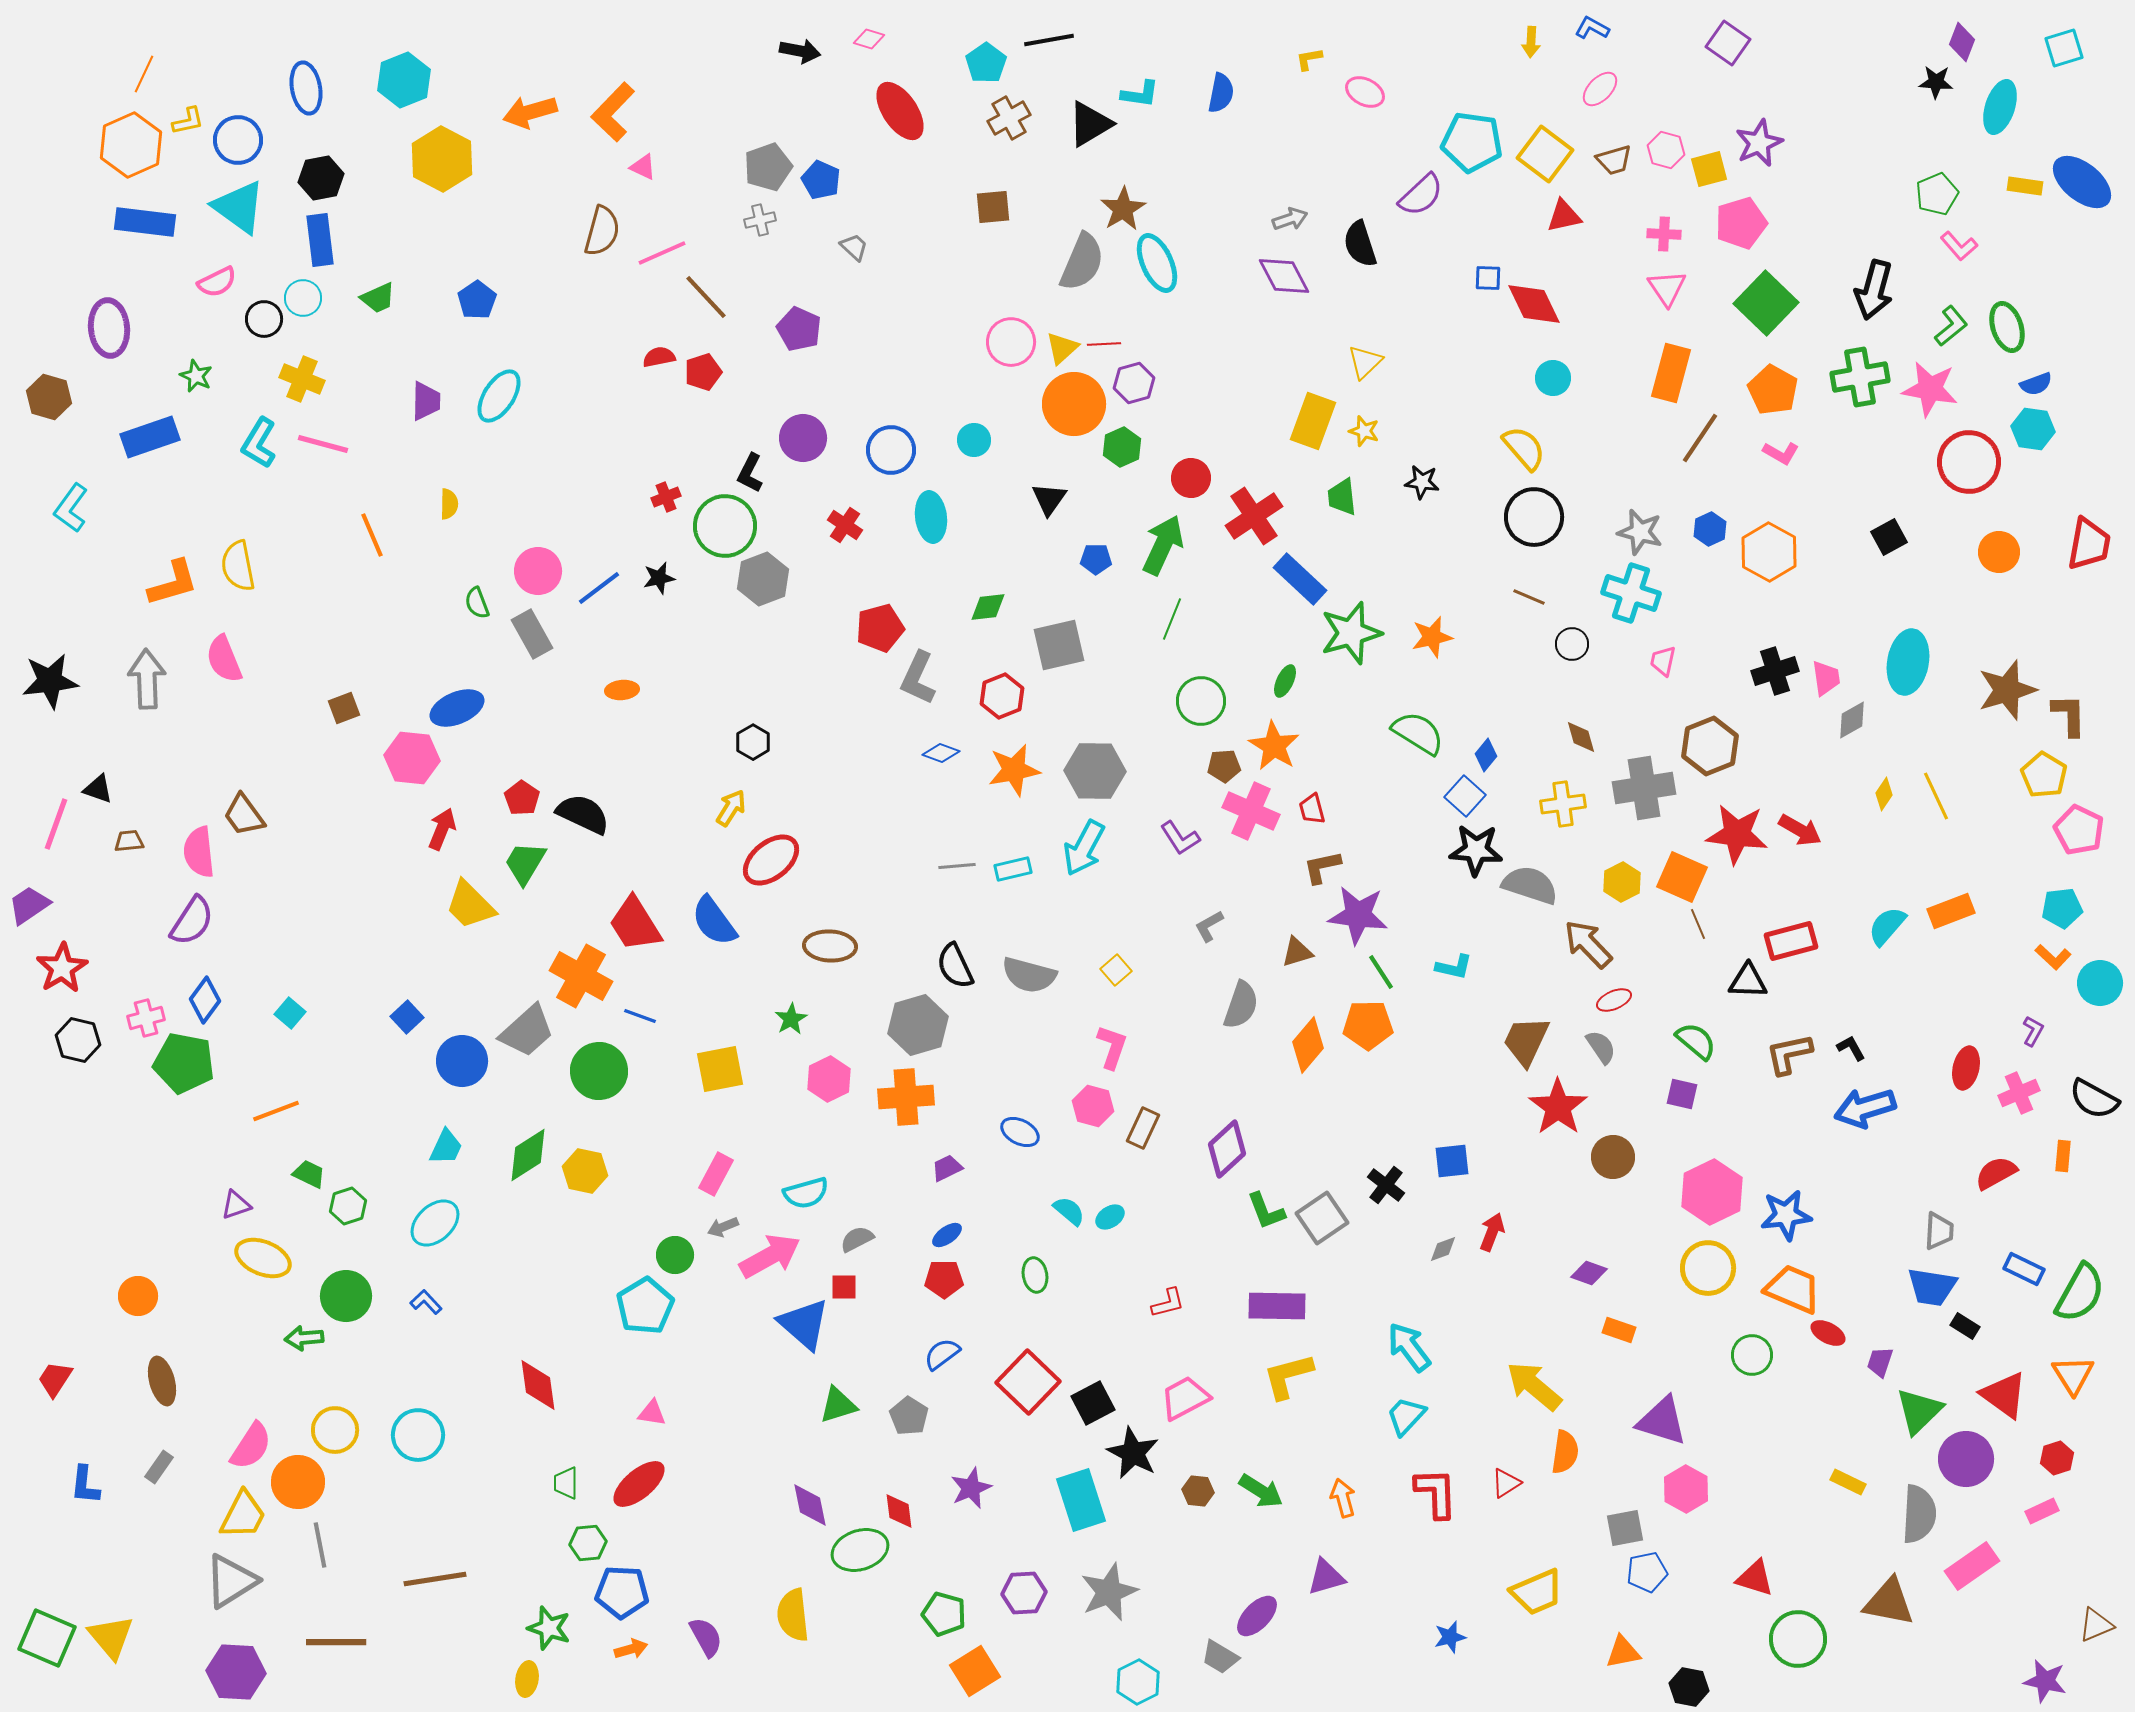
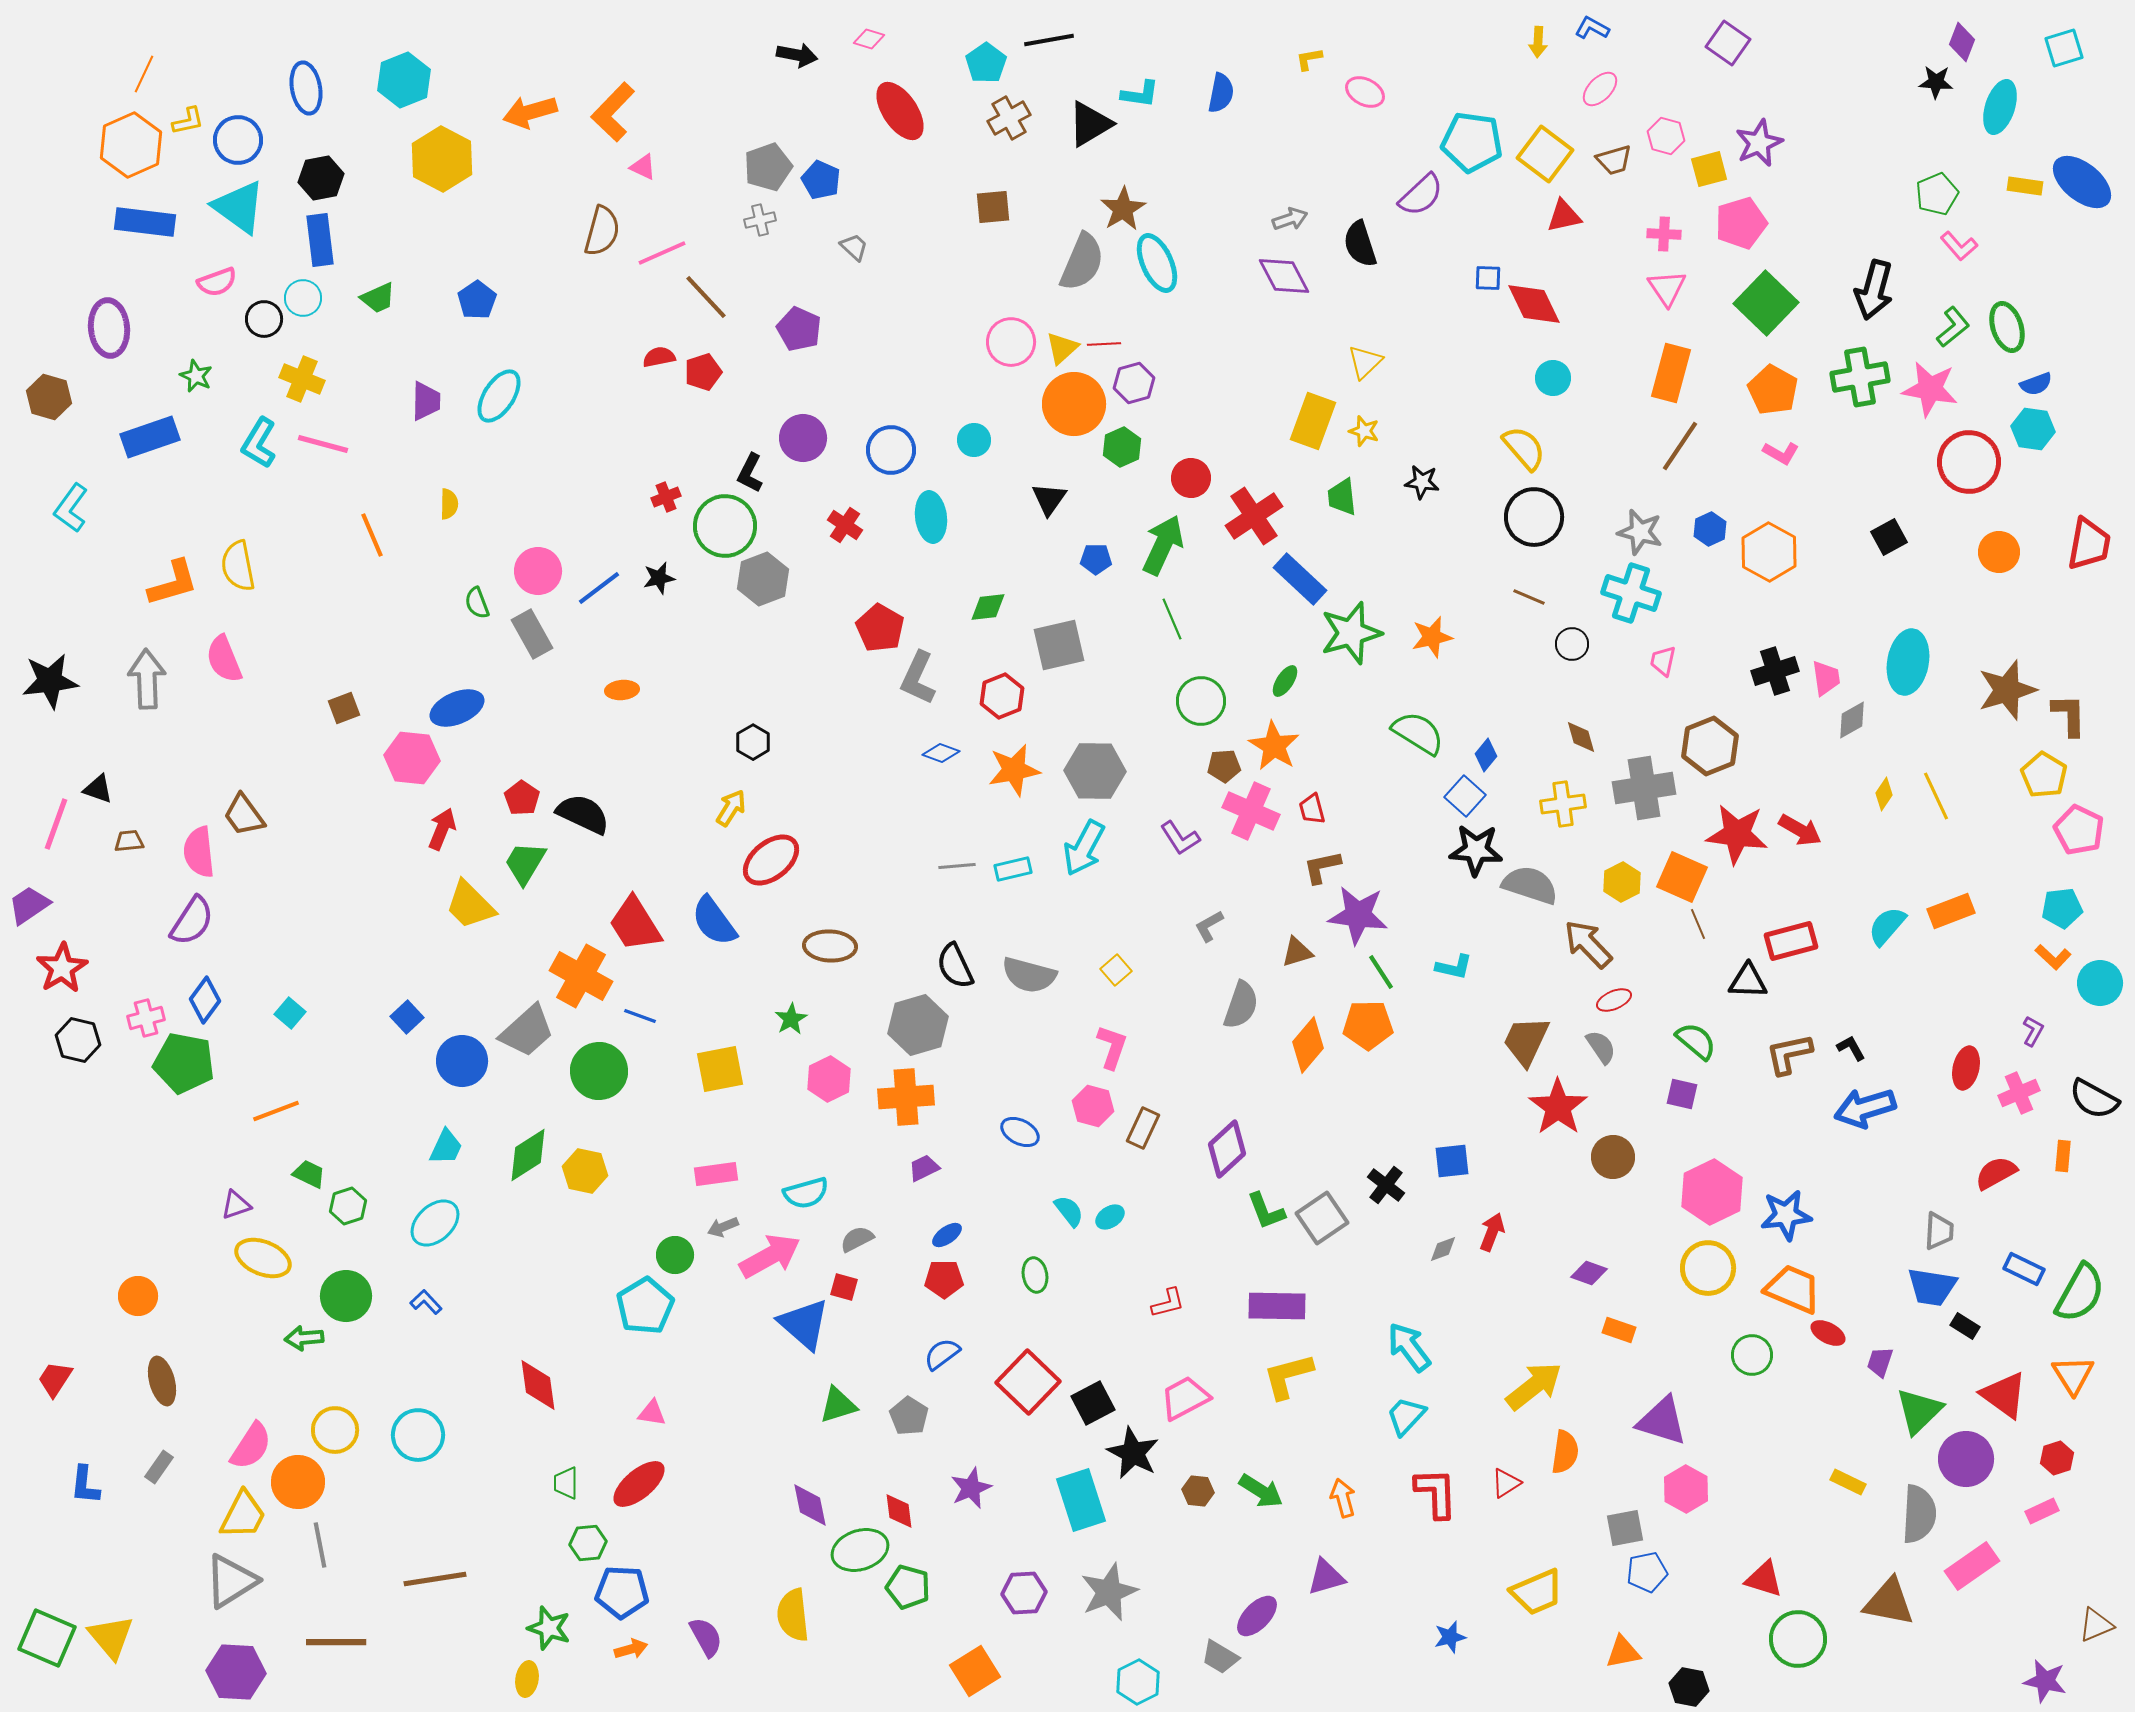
yellow arrow at (1531, 42): moved 7 px right
black arrow at (800, 51): moved 3 px left, 4 px down
pink hexagon at (1666, 150): moved 14 px up
pink semicircle at (217, 282): rotated 6 degrees clockwise
green L-shape at (1951, 326): moved 2 px right, 1 px down
brown line at (1700, 438): moved 20 px left, 8 px down
green line at (1172, 619): rotated 45 degrees counterclockwise
red pentagon at (880, 628): rotated 27 degrees counterclockwise
green ellipse at (1285, 681): rotated 8 degrees clockwise
purple trapezoid at (947, 1168): moved 23 px left
pink rectangle at (716, 1174): rotated 54 degrees clockwise
cyan semicircle at (1069, 1211): rotated 12 degrees clockwise
red square at (844, 1287): rotated 16 degrees clockwise
yellow arrow at (1534, 1386): rotated 102 degrees clockwise
red triangle at (1755, 1578): moved 9 px right, 1 px down
green pentagon at (944, 1614): moved 36 px left, 27 px up
